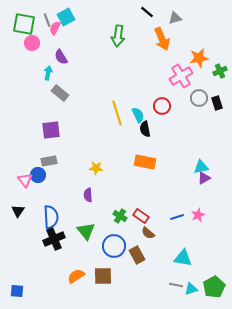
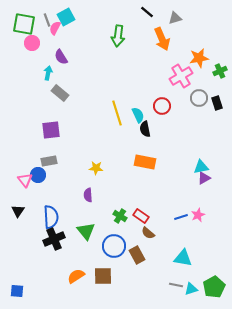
blue line at (177, 217): moved 4 px right
